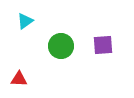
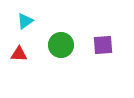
green circle: moved 1 px up
red triangle: moved 25 px up
